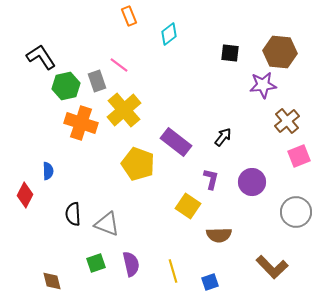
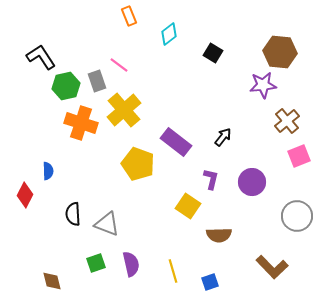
black square: moved 17 px left; rotated 24 degrees clockwise
gray circle: moved 1 px right, 4 px down
